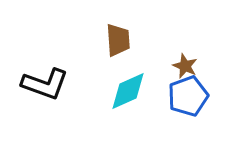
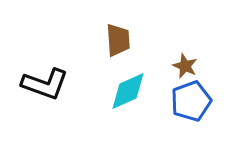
blue pentagon: moved 3 px right, 5 px down
